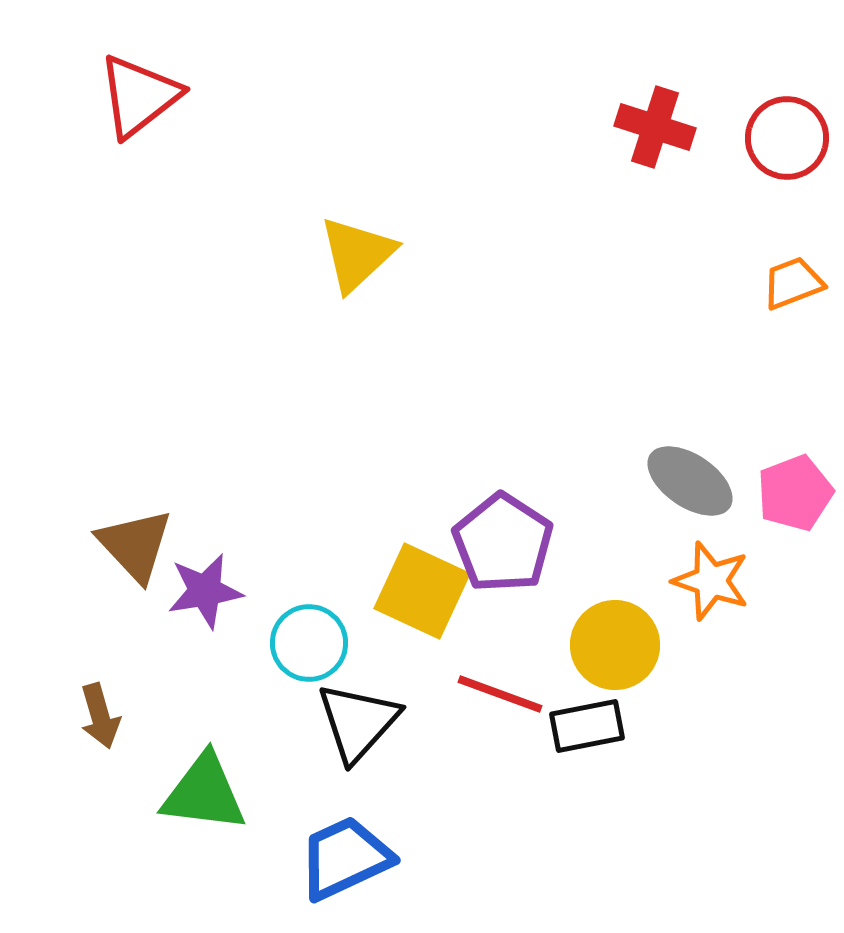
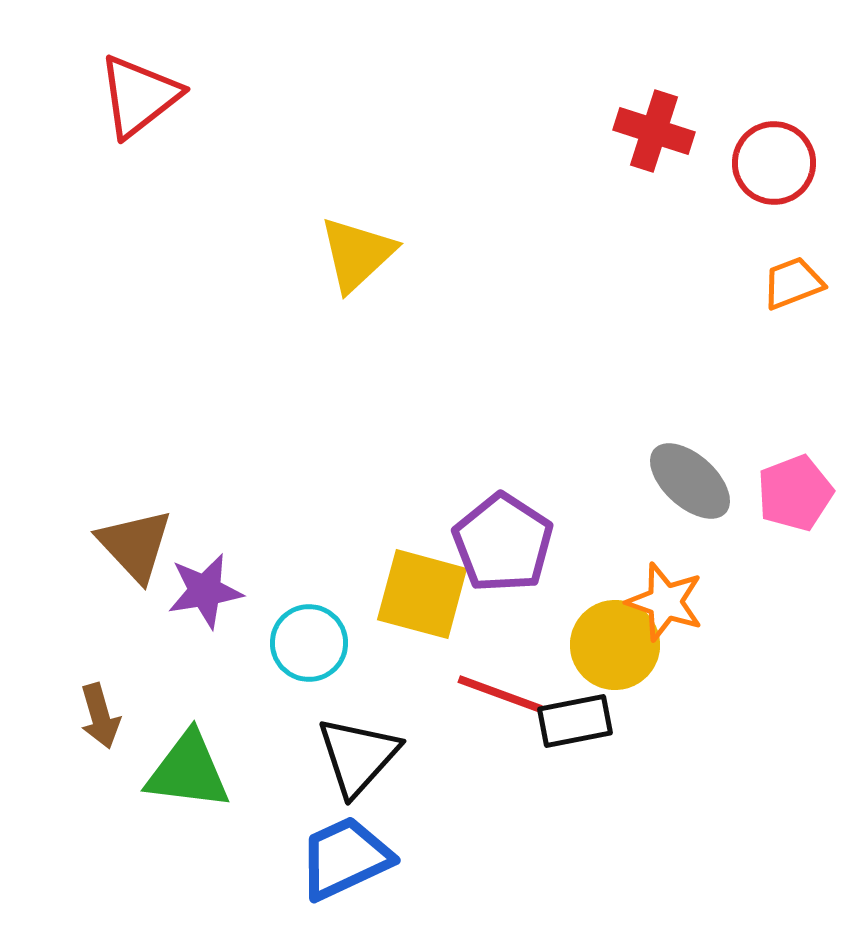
red cross: moved 1 px left, 4 px down
red circle: moved 13 px left, 25 px down
gray ellipse: rotated 8 degrees clockwise
orange star: moved 46 px left, 21 px down
yellow square: moved 3 px down; rotated 10 degrees counterclockwise
black triangle: moved 34 px down
black rectangle: moved 12 px left, 5 px up
green triangle: moved 16 px left, 22 px up
